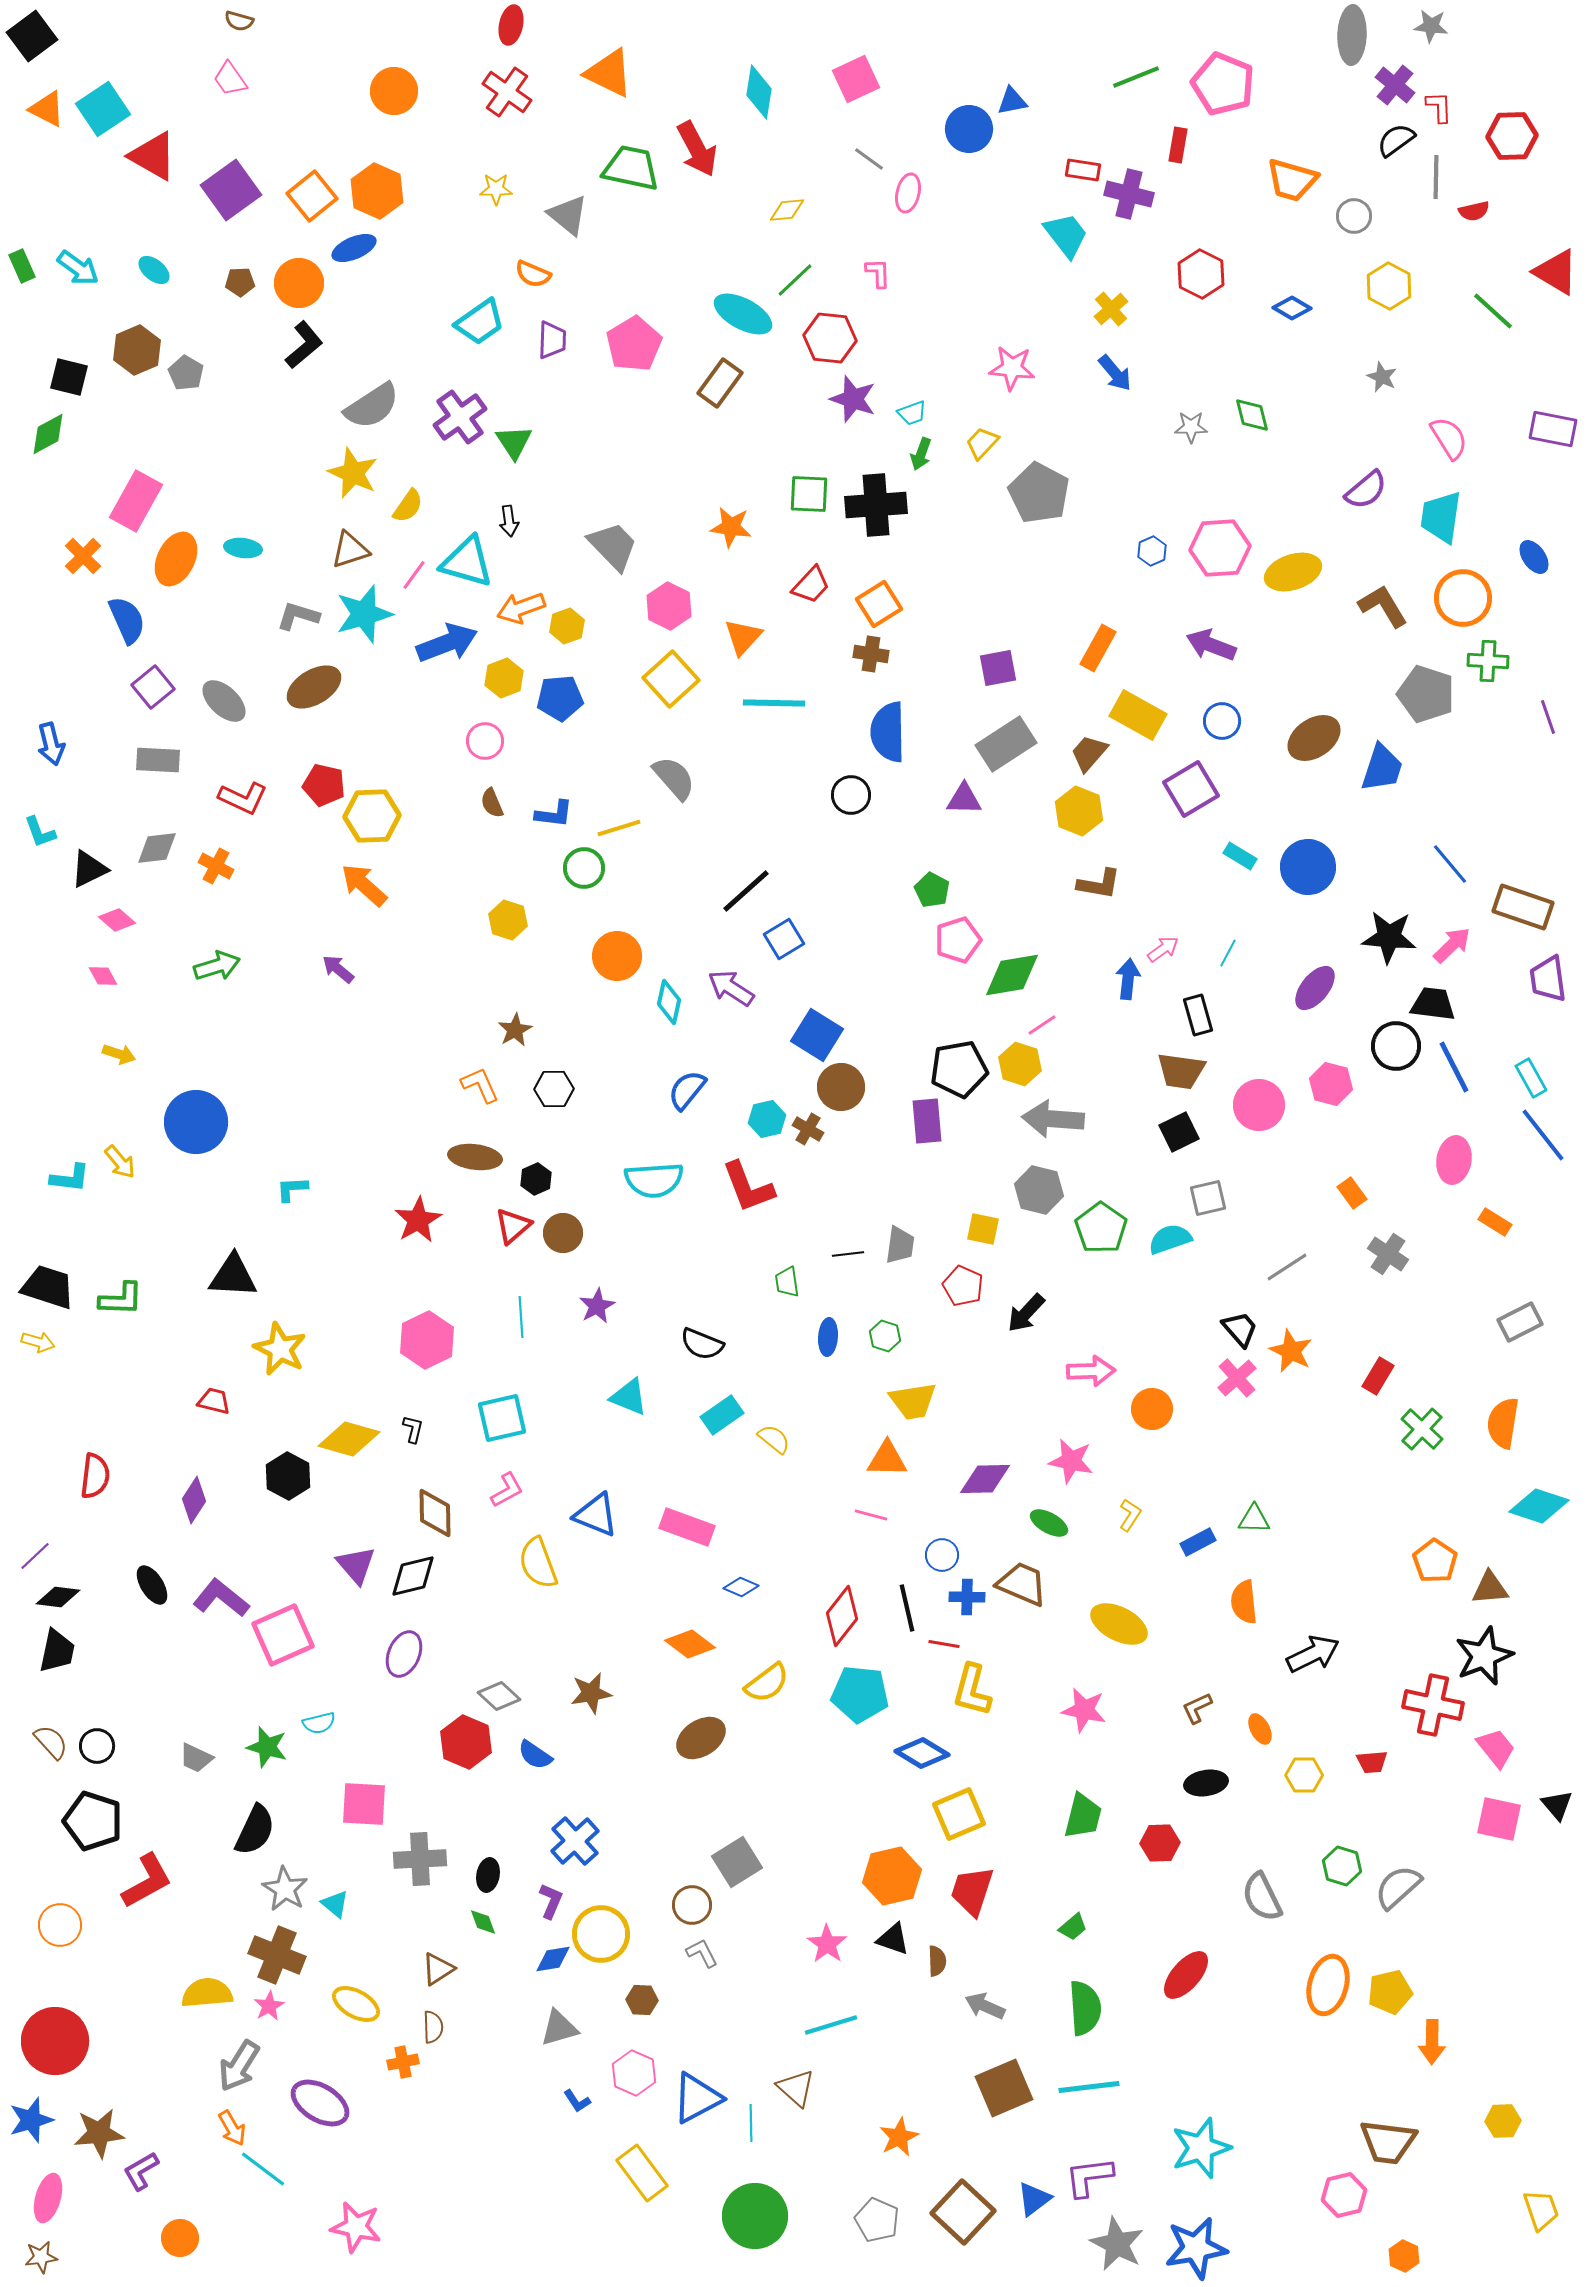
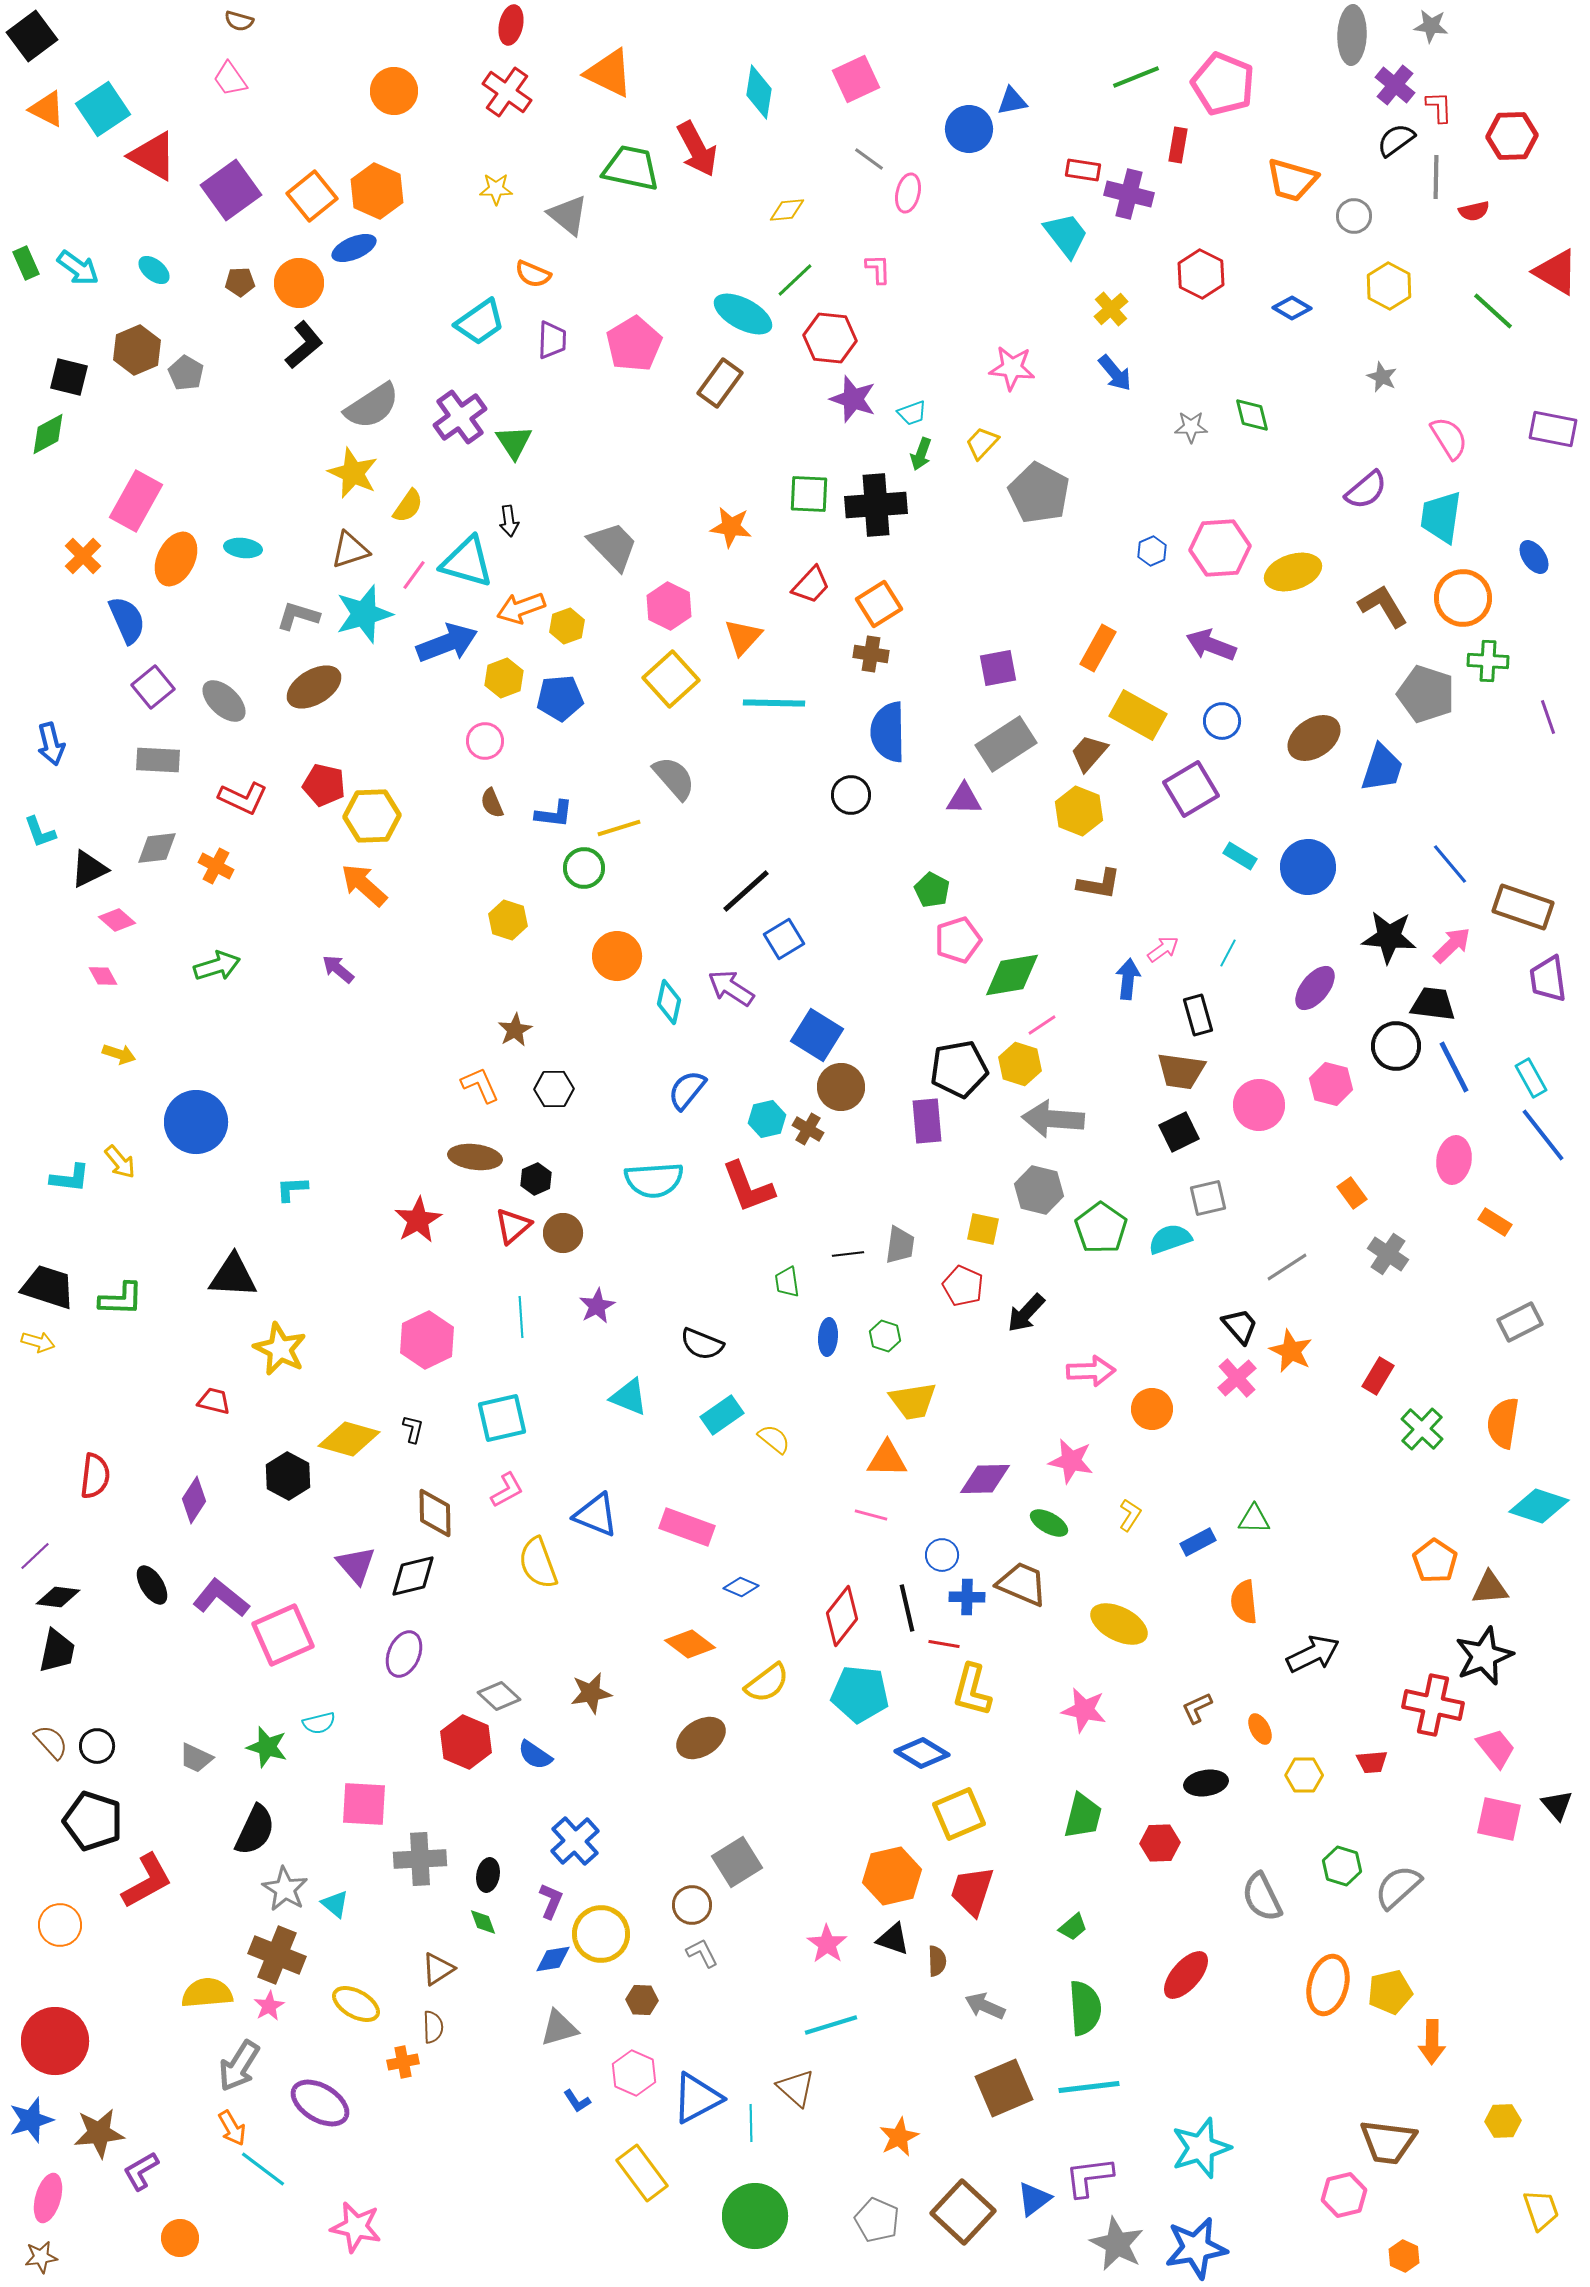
green rectangle at (22, 266): moved 4 px right, 3 px up
pink L-shape at (878, 273): moved 4 px up
black trapezoid at (1240, 1329): moved 3 px up
